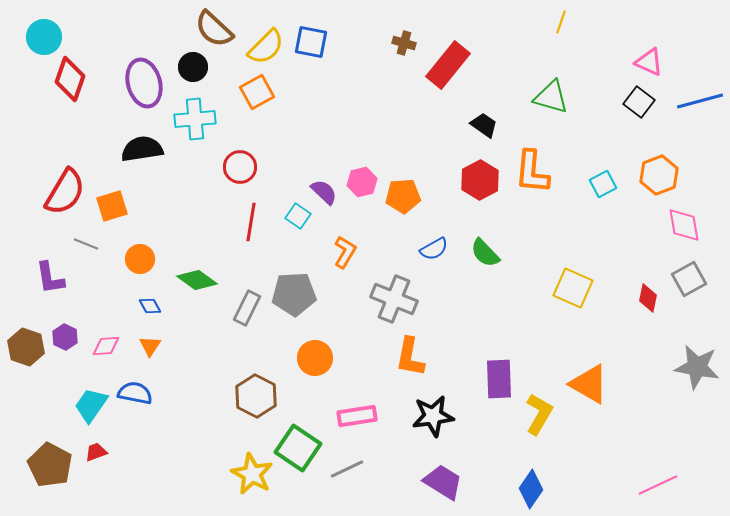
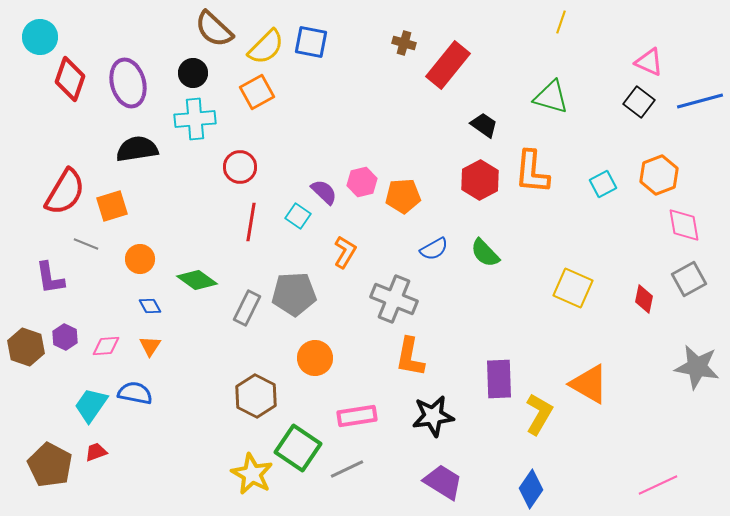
cyan circle at (44, 37): moved 4 px left
black circle at (193, 67): moved 6 px down
purple ellipse at (144, 83): moved 16 px left
black semicircle at (142, 149): moved 5 px left
red diamond at (648, 298): moved 4 px left, 1 px down
